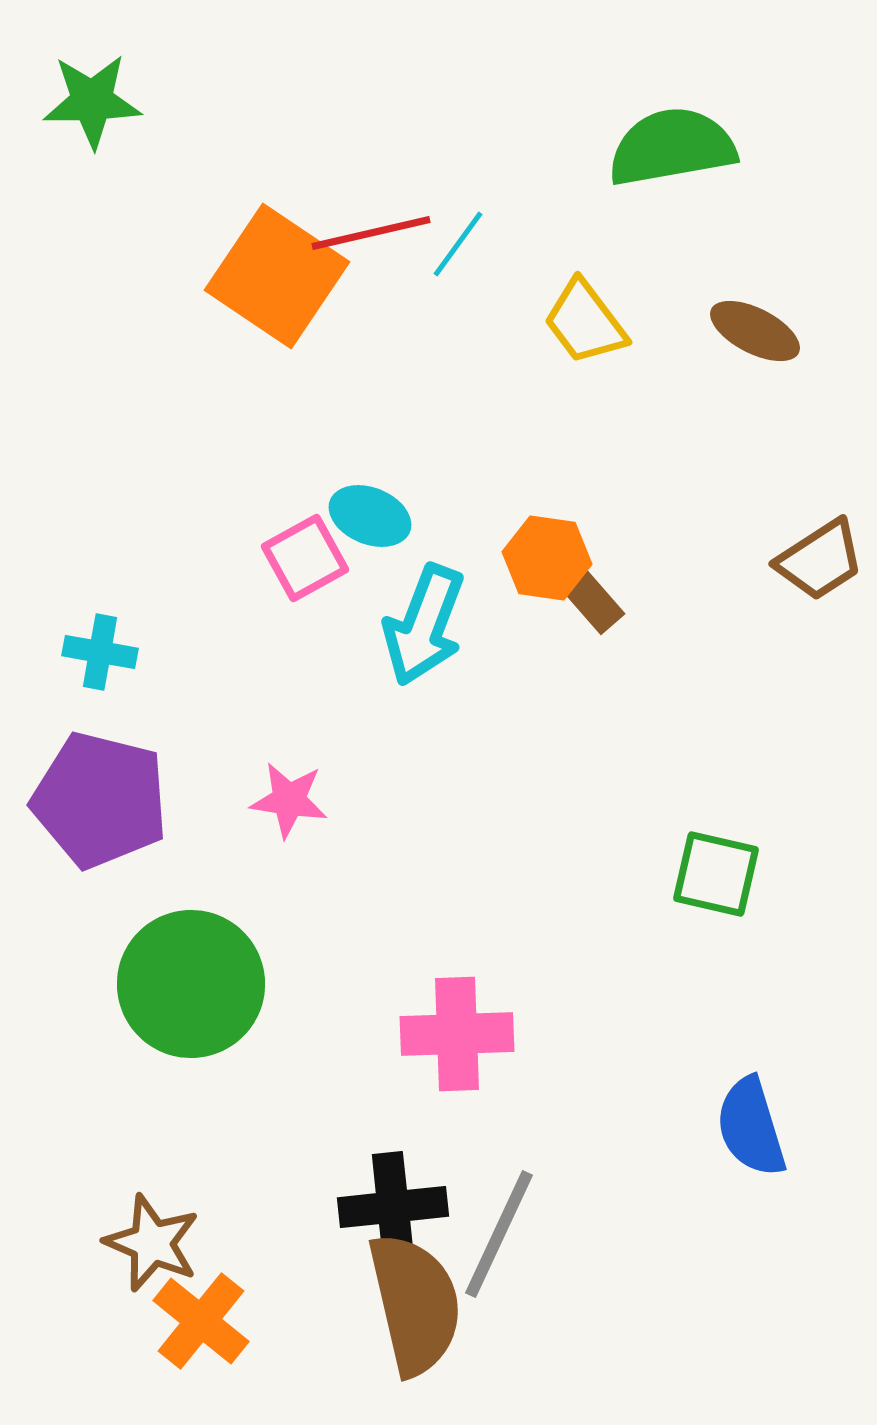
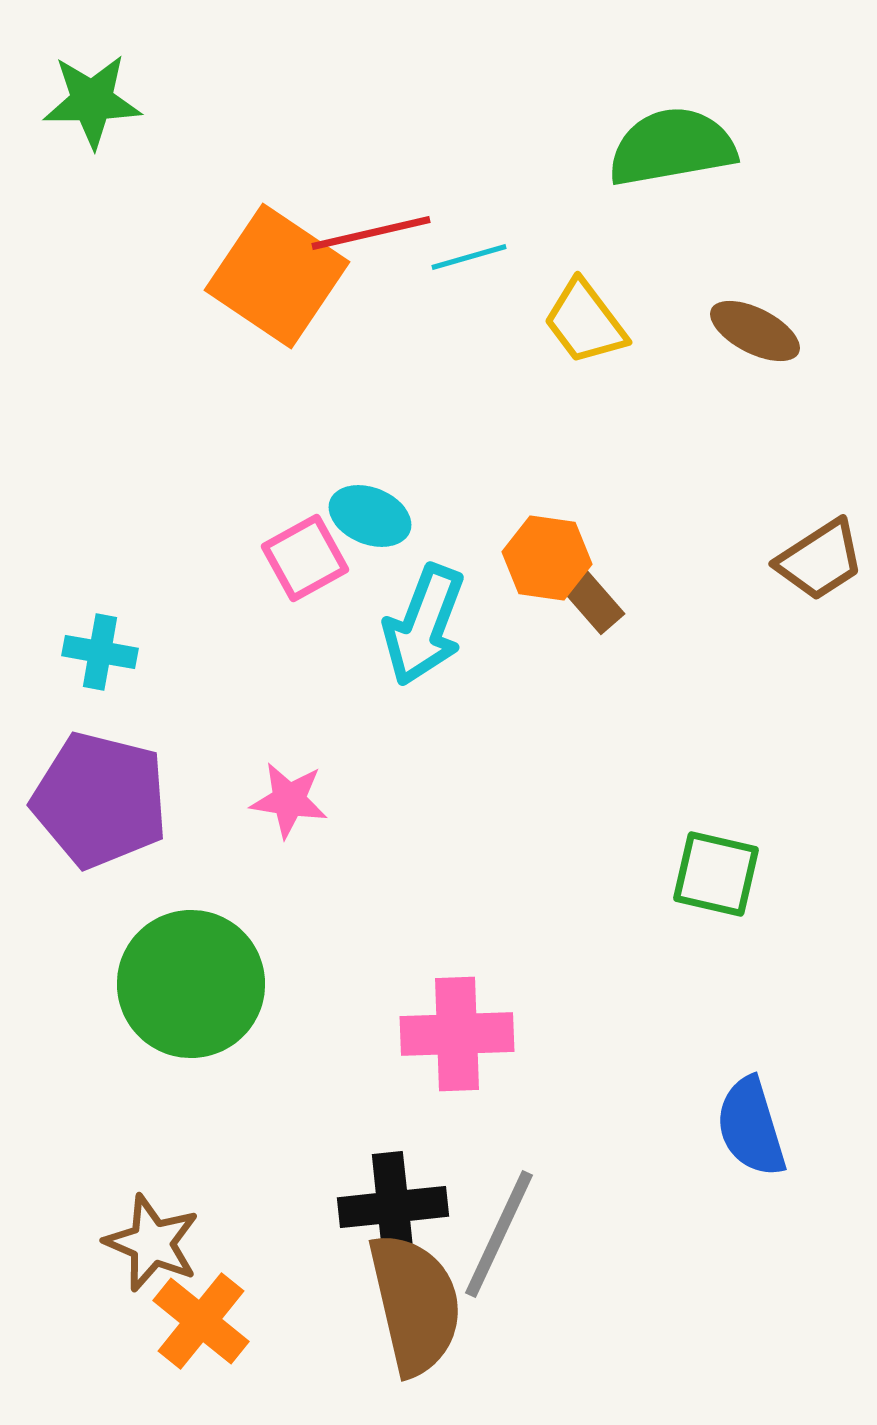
cyan line: moved 11 px right, 13 px down; rotated 38 degrees clockwise
